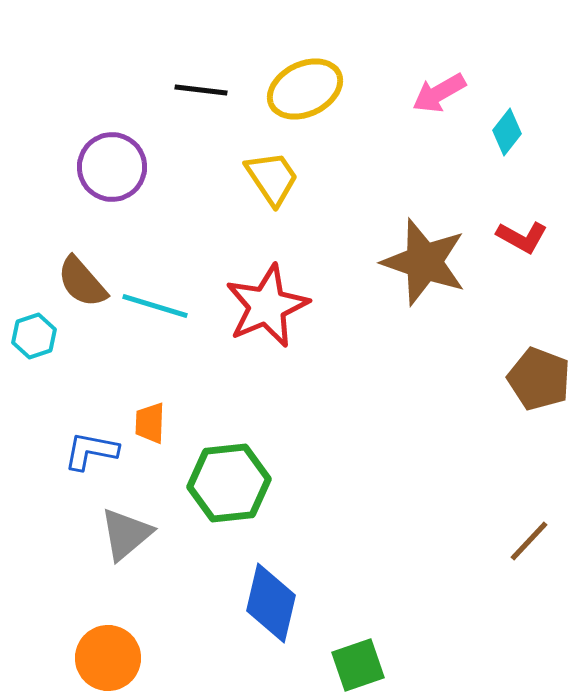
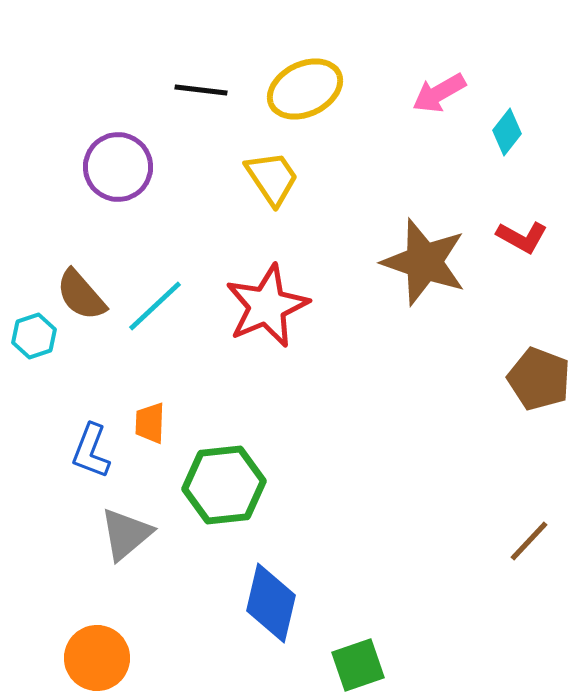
purple circle: moved 6 px right
brown semicircle: moved 1 px left, 13 px down
cyan line: rotated 60 degrees counterclockwise
blue L-shape: rotated 80 degrees counterclockwise
green hexagon: moved 5 px left, 2 px down
orange circle: moved 11 px left
